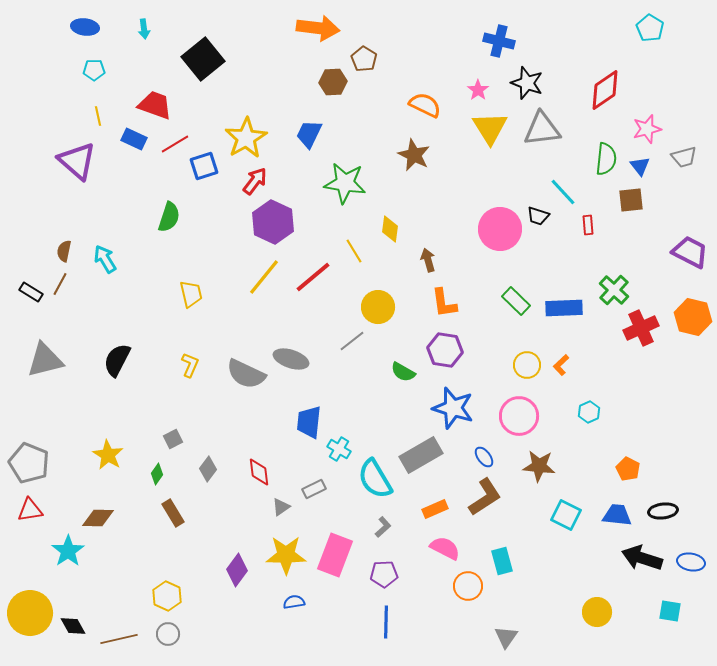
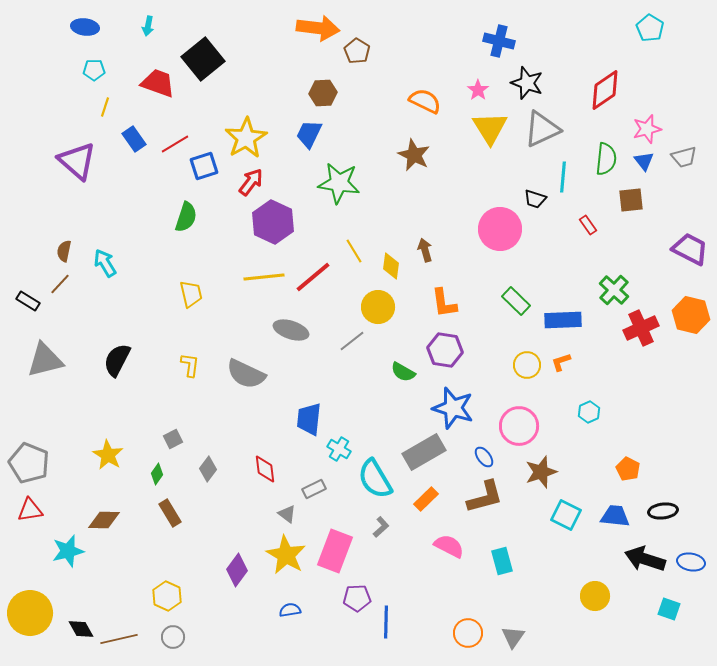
cyan arrow at (144, 29): moved 4 px right, 3 px up; rotated 18 degrees clockwise
brown pentagon at (364, 59): moved 7 px left, 8 px up
brown hexagon at (333, 82): moved 10 px left, 11 px down
red trapezoid at (155, 105): moved 3 px right, 22 px up
orange semicircle at (425, 105): moved 4 px up
yellow line at (98, 116): moved 7 px right, 9 px up; rotated 30 degrees clockwise
gray triangle at (542, 129): rotated 18 degrees counterclockwise
blue rectangle at (134, 139): rotated 30 degrees clockwise
blue triangle at (640, 166): moved 4 px right, 5 px up
red arrow at (255, 181): moved 4 px left, 1 px down
green star at (345, 183): moved 6 px left
cyan line at (563, 192): moved 15 px up; rotated 48 degrees clockwise
black trapezoid at (538, 216): moved 3 px left, 17 px up
green semicircle at (169, 217): moved 17 px right
red rectangle at (588, 225): rotated 30 degrees counterclockwise
yellow diamond at (390, 229): moved 1 px right, 37 px down
purple trapezoid at (690, 252): moved 3 px up
cyan arrow at (105, 259): moved 4 px down
brown arrow at (428, 260): moved 3 px left, 10 px up
yellow line at (264, 277): rotated 45 degrees clockwise
brown line at (60, 284): rotated 15 degrees clockwise
black rectangle at (31, 292): moved 3 px left, 9 px down
blue rectangle at (564, 308): moved 1 px left, 12 px down
orange hexagon at (693, 317): moved 2 px left, 2 px up
gray ellipse at (291, 359): moved 29 px up
yellow L-shape at (190, 365): rotated 15 degrees counterclockwise
orange L-shape at (561, 365): moved 3 px up; rotated 25 degrees clockwise
pink circle at (519, 416): moved 10 px down
blue trapezoid at (309, 422): moved 3 px up
gray rectangle at (421, 455): moved 3 px right, 3 px up
brown star at (539, 466): moved 2 px right, 6 px down; rotated 24 degrees counterclockwise
red diamond at (259, 472): moved 6 px right, 3 px up
brown L-shape at (485, 497): rotated 18 degrees clockwise
gray triangle at (281, 507): moved 6 px right, 7 px down; rotated 48 degrees counterclockwise
orange rectangle at (435, 509): moved 9 px left, 10 px up; rotated 20 degrees counterclockwise
brown rectangle at (173, 513): moved 3 px left
blue trapezoid at (617, 515): moved 2 px left, 1 px down
brown diamond at (98, 518): moved 6 px right, 2 px down
gray L-shape at (383, 527): moved 2 px left
pink semicircle at (445, 548): moved 4 px right, 2 px up
cyan star at (68, 551): rotated 20 degrees clockwise
yellow star at (286, 555): rotated 30 degrees clockwise
pink rectangle at (335, 555): moved 4 px up
black arrow at (642, 558): moved 3 px right, 1 px down
purple pentagon at (384, 574): moved 27 px left, 24 px down
orange circle at (468, 586): moved 47 px down
blue semicircle at (294, 602): moved 4 px left, 8 px down
cyan square at (670, 611): moved 1 px left, 2 px up; rotated 10 degrees clockwise
yellow circle at (597, 612): moved 2 px left, 16 px up
black diamond at (73, 626): moved 8 px right, 3 px down
gray circle at (168, 634): moved 5 px right, 3 px down
gray triangle at (506, 637): moved 7 px right
